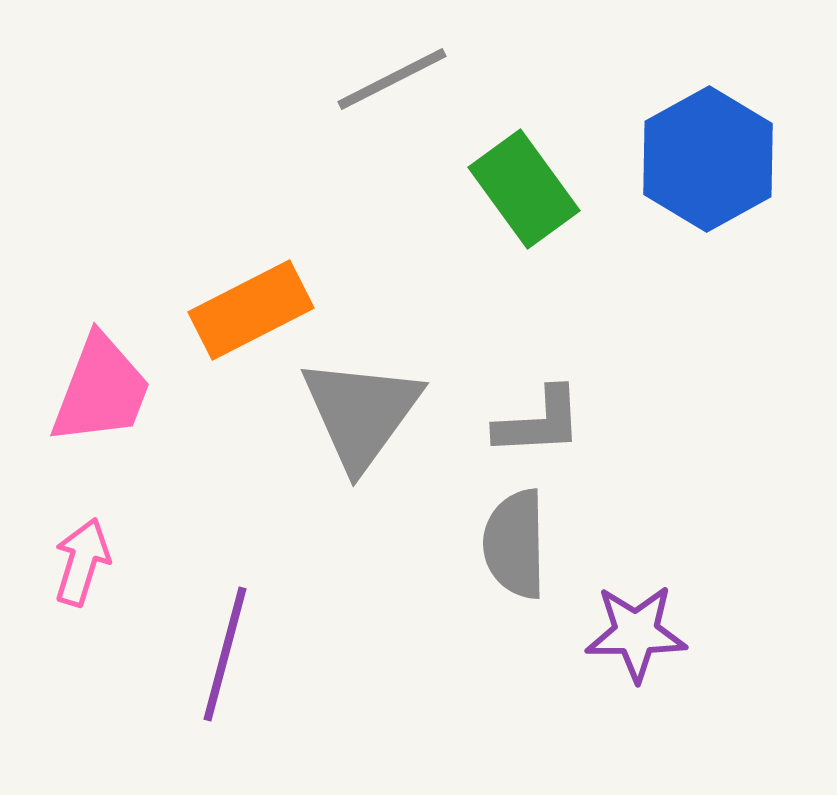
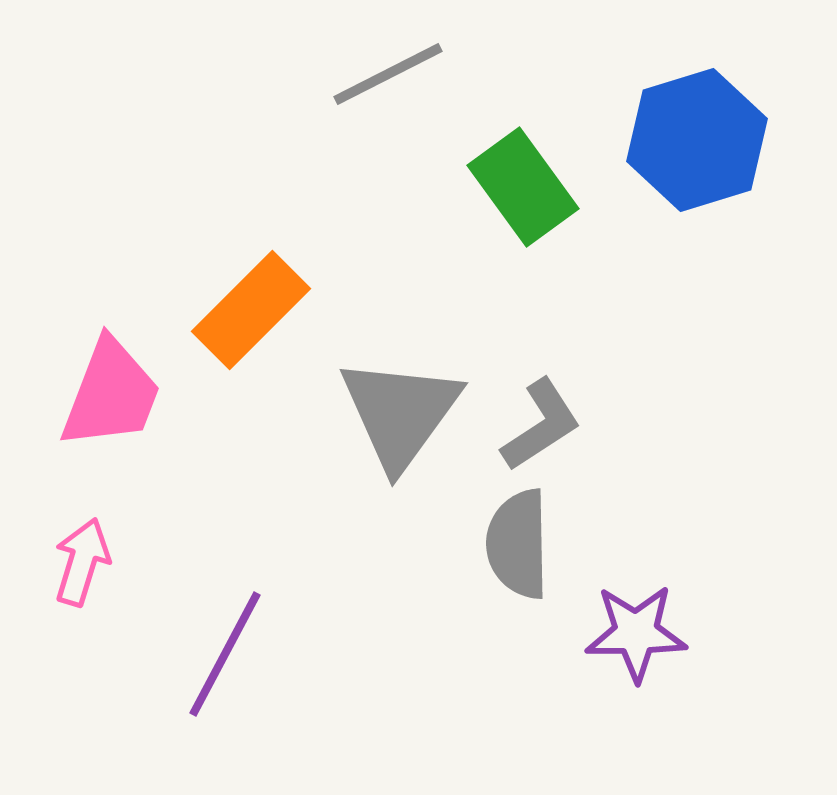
gray line: moved 4 px left, 5 px up
blue hexagon: moved 11 px left, 19 px up; rotated 12 degrees clockwise
green rectangle: moved 1 px left, 2 px up
orange rectangle: rotated 18 degrees counterclockwise
pink trapezoid: moved 10 px right, 4 px down
gray triangle: moved 39 px right
gray L-shape: moved 2 px right, 3 px down; rotated 30 degrees counterclockwise
gray semicircle: moved 3 px right
purple line: rotated 13 degrees clockwise
